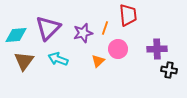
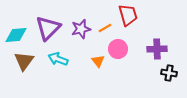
red trapezoid: rotated 10 degrees counterclockwise
orange line: rotated 40 degrees clockwise
purple star: moved 2 px left, 4 px up
orange triangle: rotated 24 degrees counterclockwise
black cross: moved 3 px down
